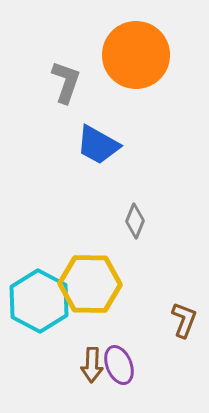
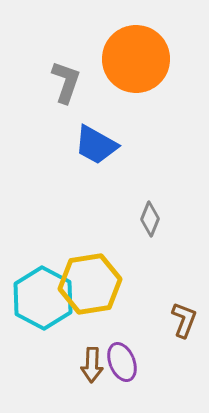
orange circle: moved 4 px down
blue trapezoid: moved 2 px left
gray diamond: moved 15 px right, 2 px up
yellow hexagon: rotated 10 degrees counterclockwise
cyan hexagon: moved 4 px right, 3 px up
purple ellipse: moved 3 px right, 3 px up
